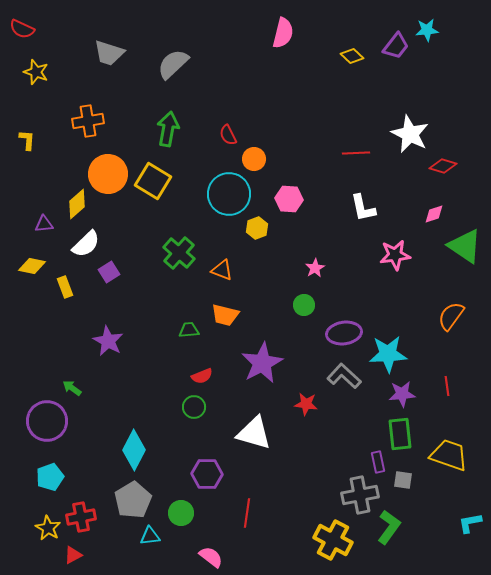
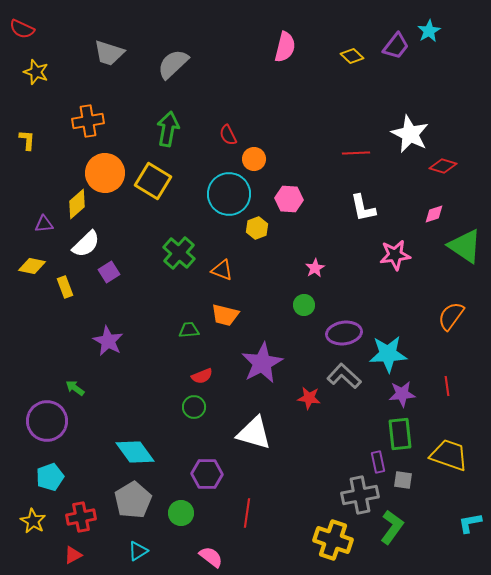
cyan star at (427, 30): moved 2 px right, 1 px down; rotated 25 degrees counterclockwise
pink semicircle at (283, 33): moved 2 px right, 14 px down
orange circle at (108, 174): moved 3 px left, 1 px up
green arrow at (72, 388): moved 3 px right
red star at (306, 404): moved 3 px right, 6 px up
cyan diamond at (134, 450): moved 1 px right, 2 px down; rotated 63 degrees counterclockwise
green L-shape at (389, 527): moved 3 px right
yellow star at (48, 528): moved 15 px left, 7 px up
cyan triangle at (150, 536): moved 12 px left, 15 px down; rotated 25 degrees counterclockwise
yellow cross at (333, 540): rotated 9 degrees counterclockwise
